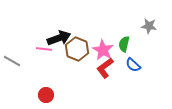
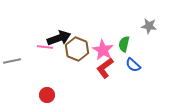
pink line: moved 1 px right, 2 px up
gray line: rotated 42 degrees counterclockwise
red circle: moved 1 px right
